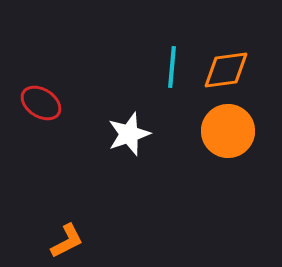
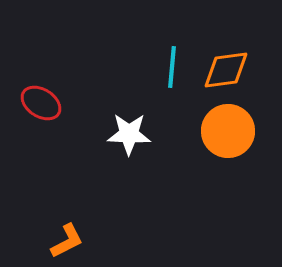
white star: rotated 21 degrees clockwise
